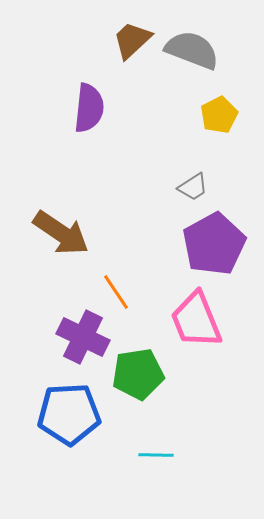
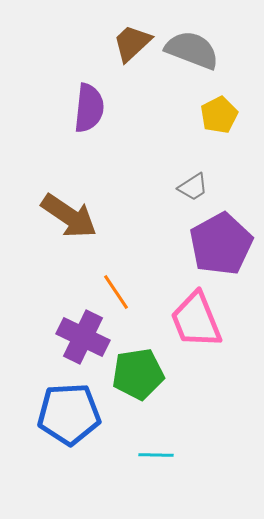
brown trapezoid: moved 3 px down
brown arrow: moved 8 px right, 17 px up
purple pentagon: moved 7 px right
